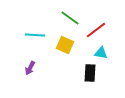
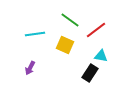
green line: moved 2 px down
cyan line: moved 1 px up; rotated 12 degrees counterclockwise
cyan triangle: moved 3 px down
black rectangle: rotated 30 degrees clockwise
